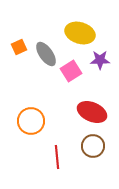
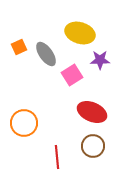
pink square: moved 1 px right, 4 px down
orange circle: moved 7 px left, 2 px down
